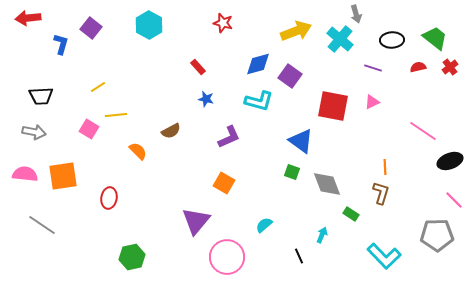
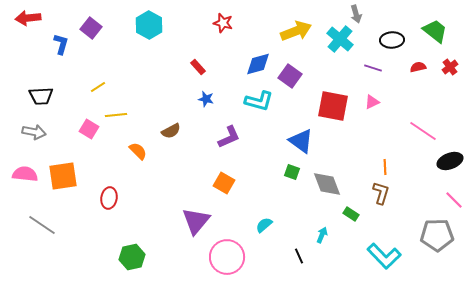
green trapezoid at (435, 38): moved 7 px up
